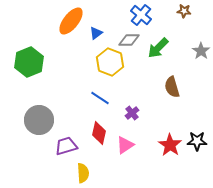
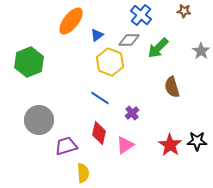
blue triangle: moved 1 px right, 2 px down
